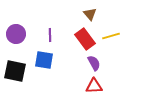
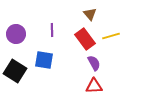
purple line: moved 2 px right, 5 px up
black square: rotated 20 degrees clockwise
